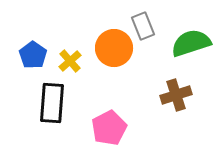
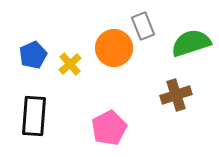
blue pentagon: rotated 12 degrees clockwise
yellow cross: moved 3 px down
black rectangle: moved 18 px left, 13 px down
